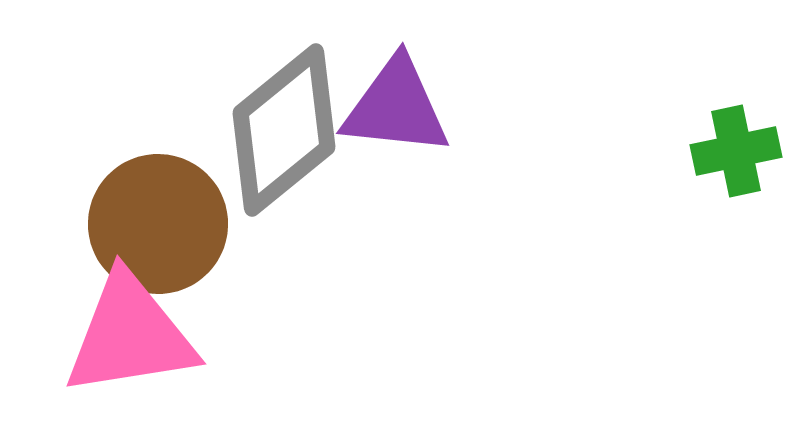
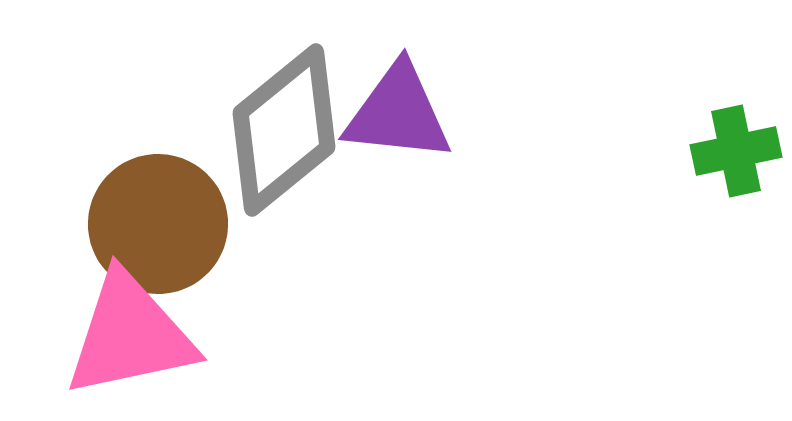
purple triangle: moved 2 px right, 6 px down
pink triangle: rotated 3 degrees counterclockwise
